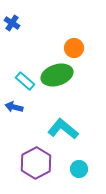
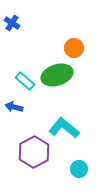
cyan L-shape: moved 1 px right, 1 px up
purple hexagon: moved 2 px left, 11 px up
